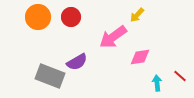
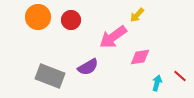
red circle: moved 3 px down
purple semicircle: moved 11 px right, 5 px down
cyan arrow: rotated 21 degrees clockwise
